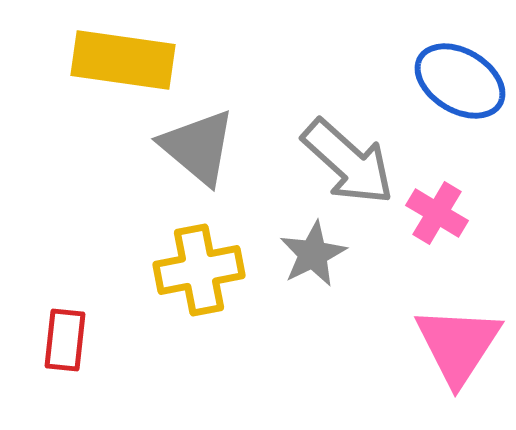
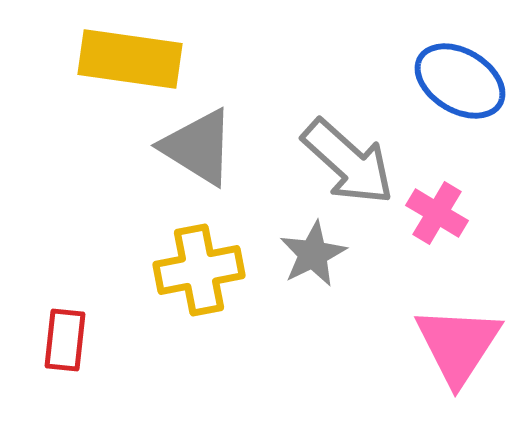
yellow rectangle: moved 7 px right, 1 px up
gray triangle: rotated 8 degrees counterclockwise
